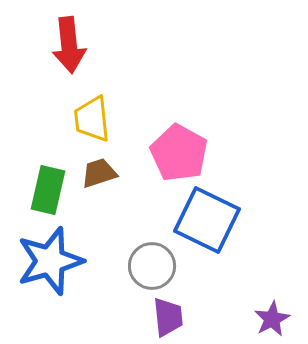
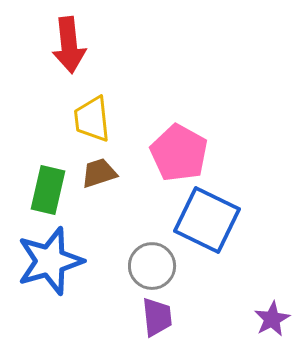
purple trapezoid: moved 11 px left
